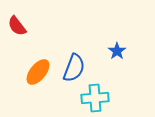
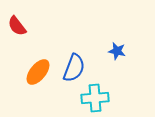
blue star: rotated 24 degrees counterclockwise
